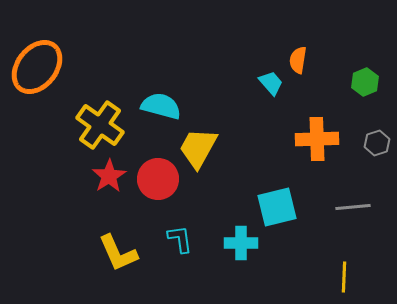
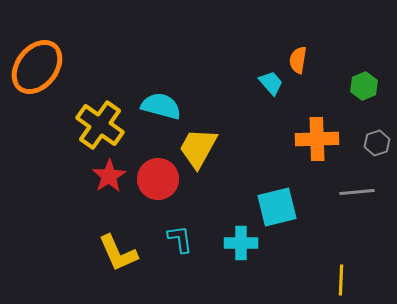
green hexagon: moved 1 px left, 4 px down
gray line: moved 4 px right, 15 px up
yellow line: moved 3 px left, 3 px down
